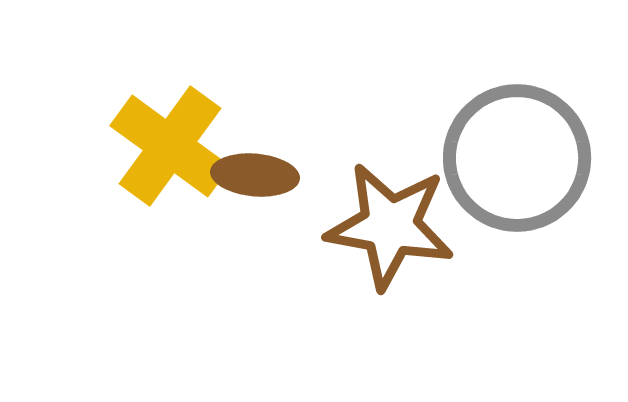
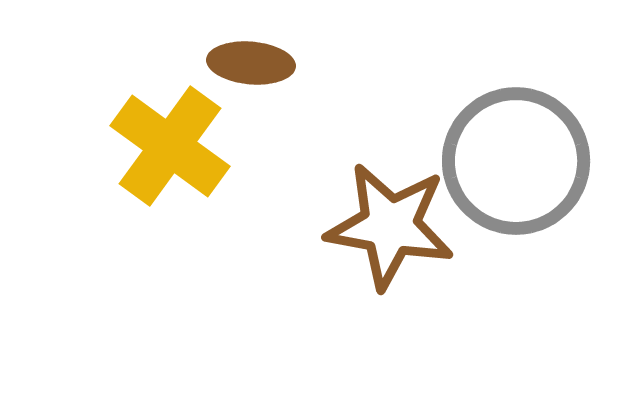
gray circle: moved 1 px left, 3 px down
brown ellipse: moved 4 px left, 112 px up
